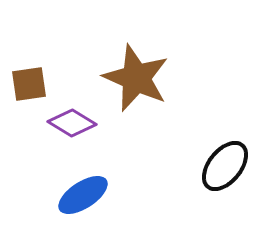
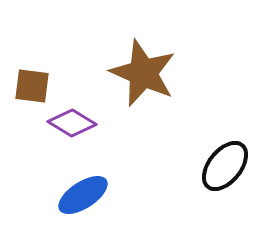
brown star: moved 7 px right, 5 px up
brown square: moved 3 px right, 2 px down; rotated 15 degrees clockwise
